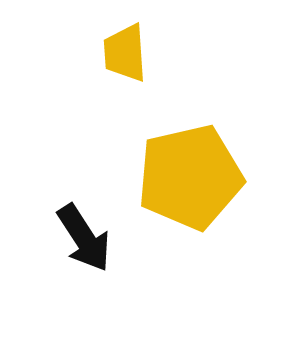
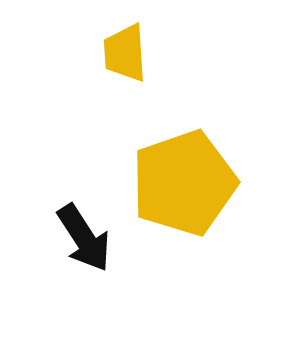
yellow pentagon: moved 6 px left, 6 px down; rotated 6 degrees counterclockwise
